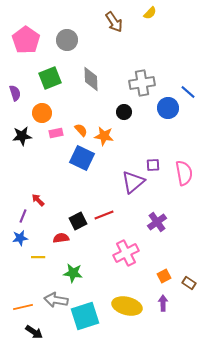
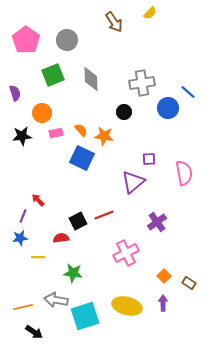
green square: moved 3 px right, 3 px up
purple square: moved 4 px left, 6 px up
orange square: rotated 16 degrees counterclockwise
